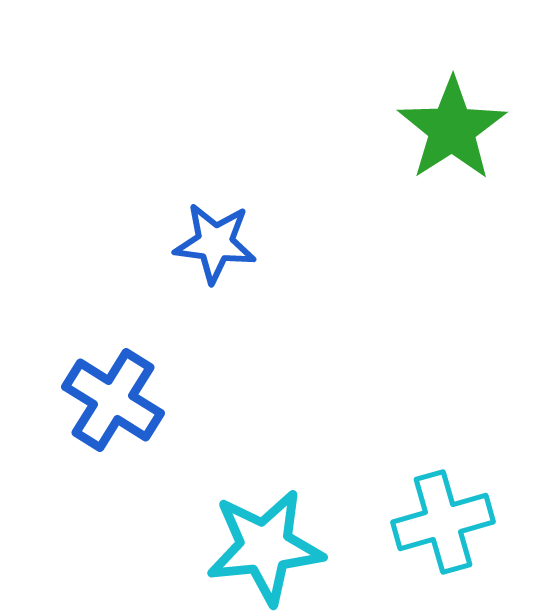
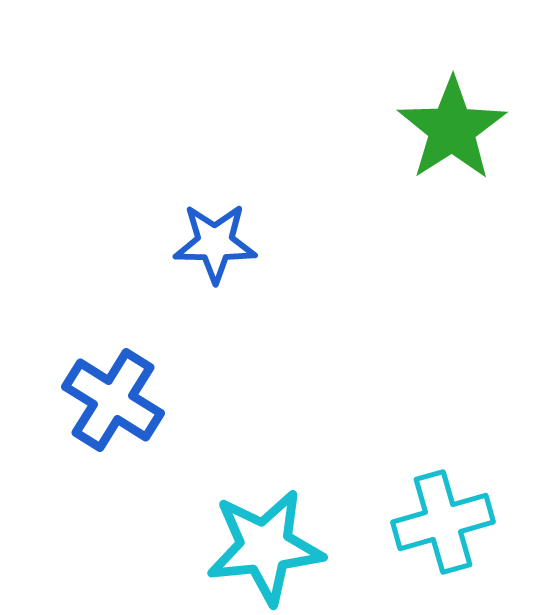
blue star: rotated 6 degrees counterclockwise
